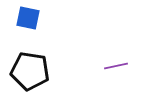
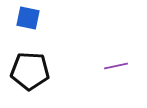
black pentagon: rotated 6 degrees counterclockwise
